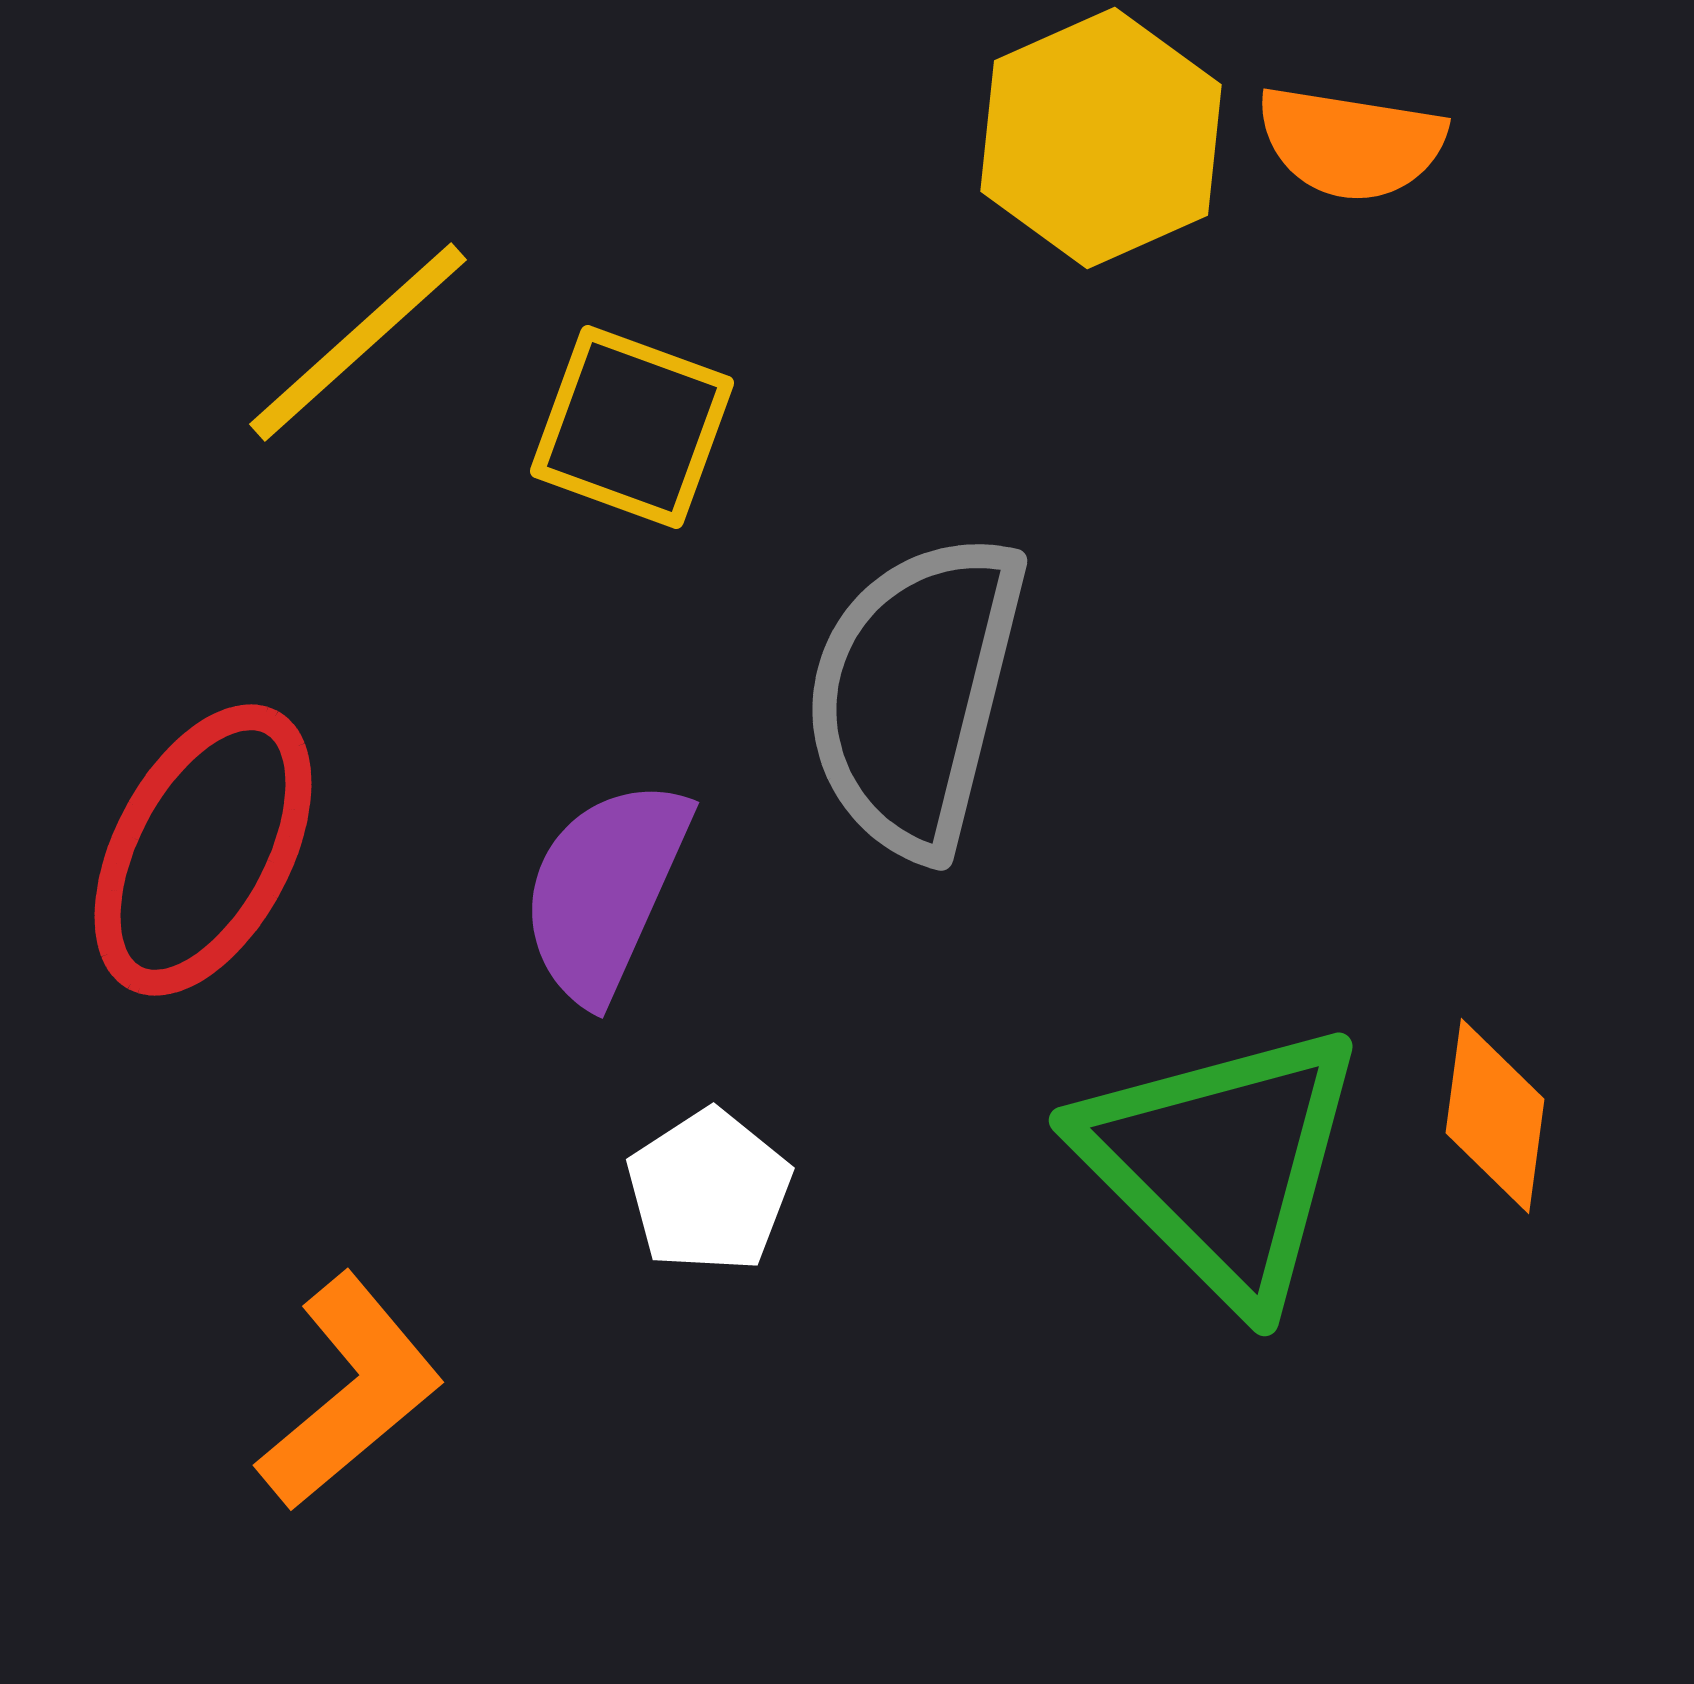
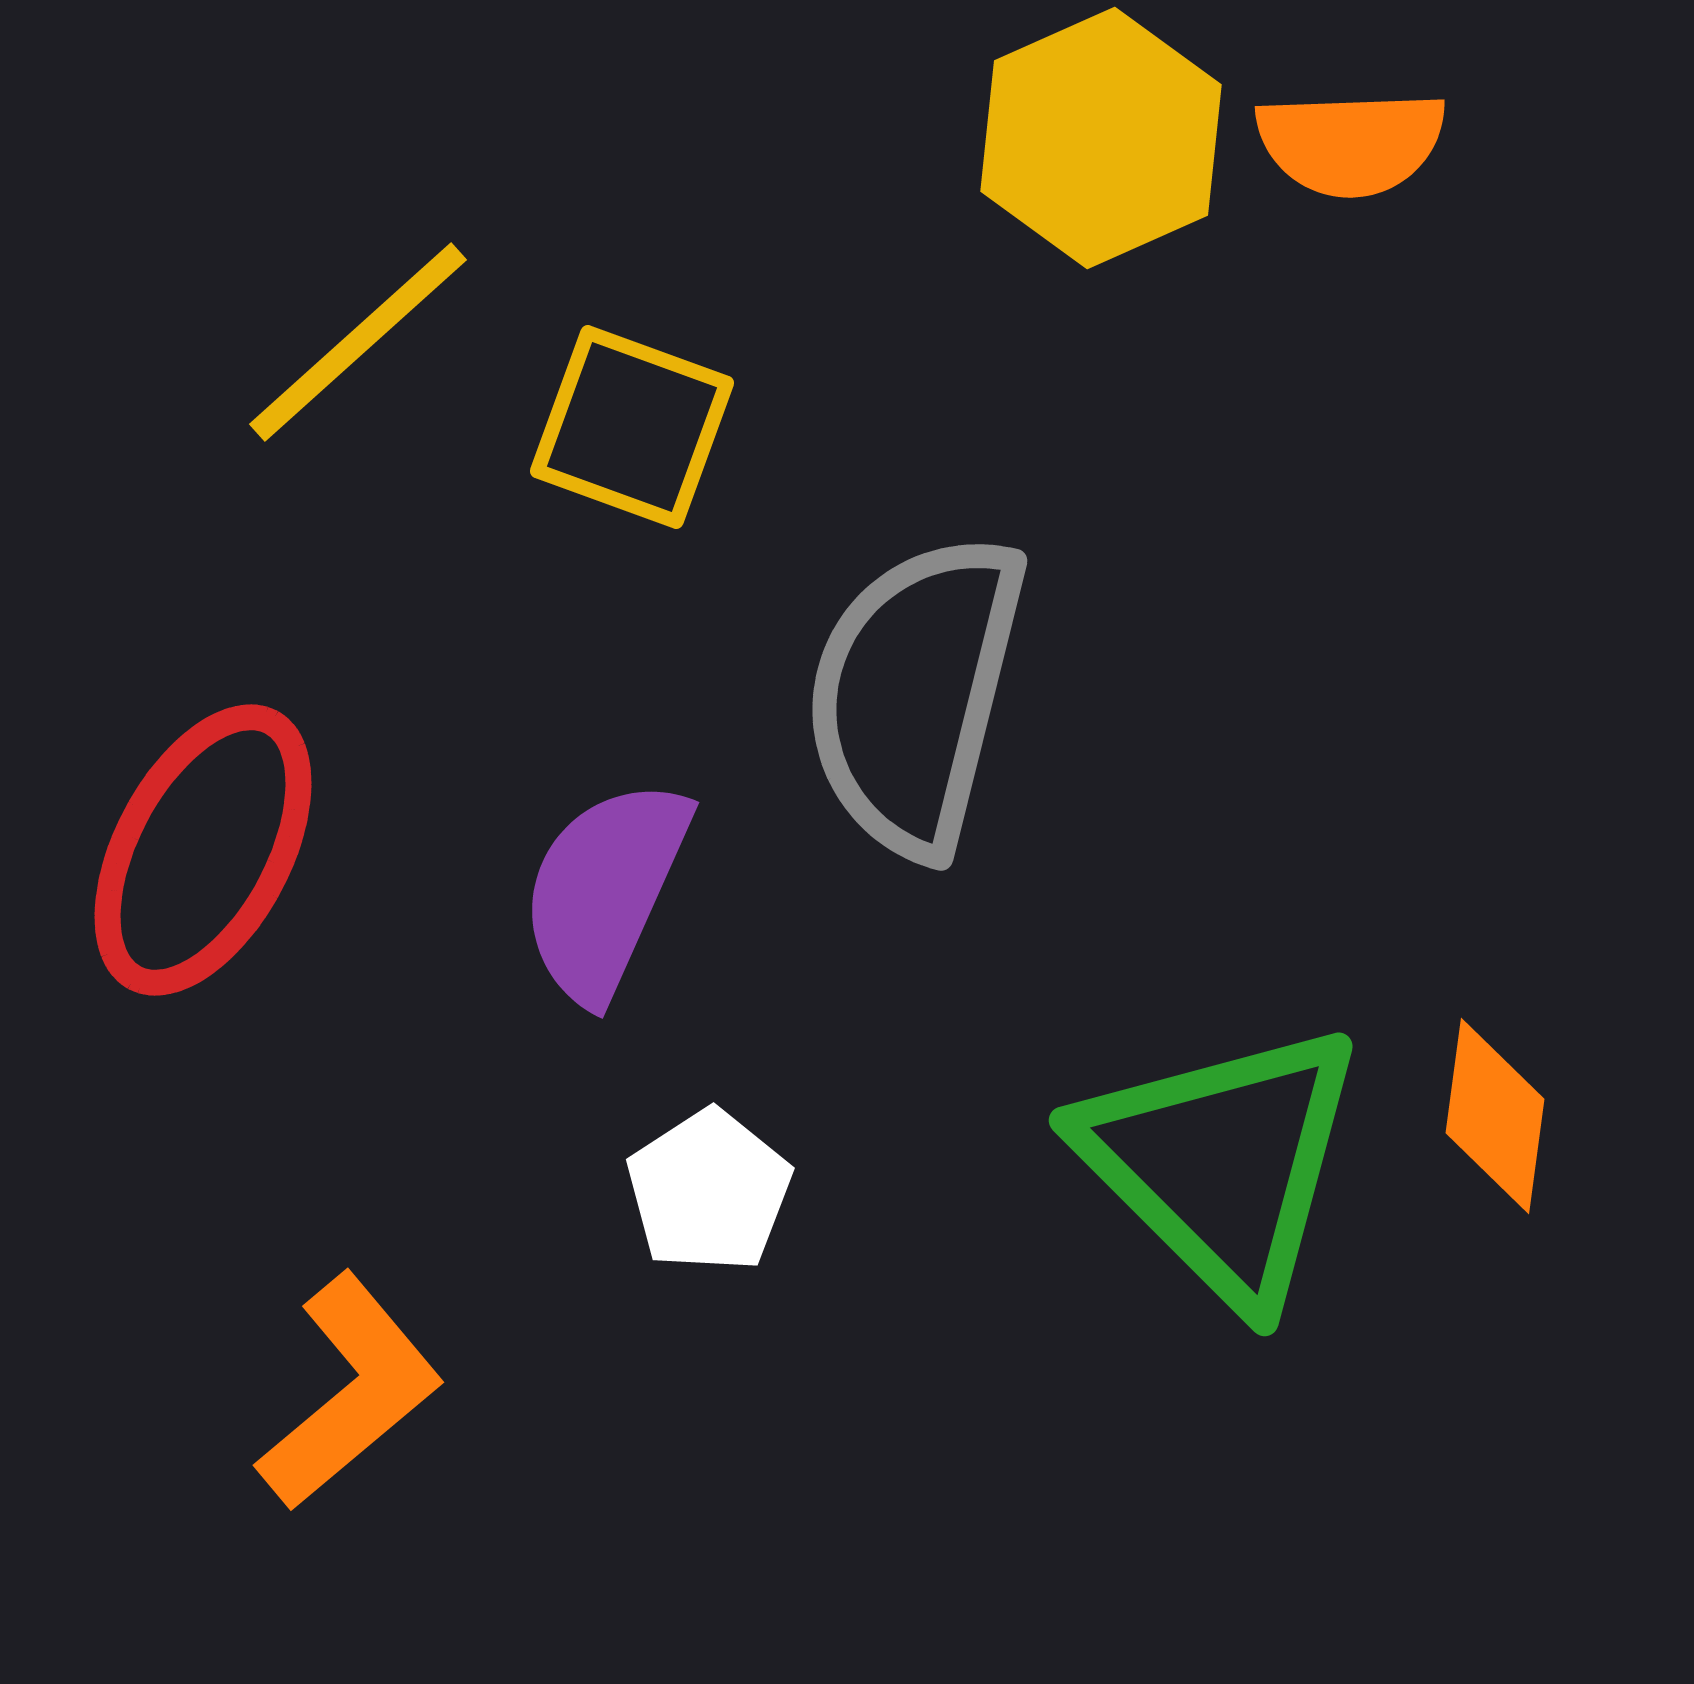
orange semicircle: rotated 11 degrees counterclockwise
